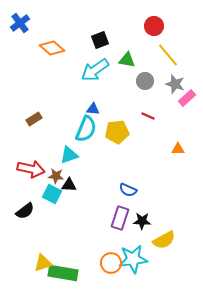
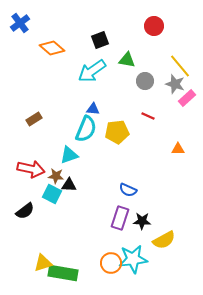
yellow line: moved 12 px right, 11 px down
cyan arrow: moved 3 px left, 1 px down
